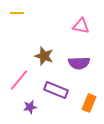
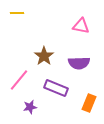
brown star: rotated 18 degrees clockwise
purple rectangle: moved 2 px up
